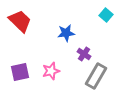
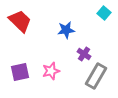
cyan square: moved 2 px left, 2 px up
blue star: moved 3 px up
